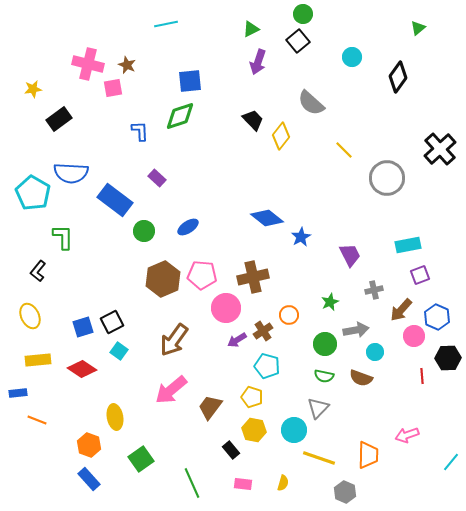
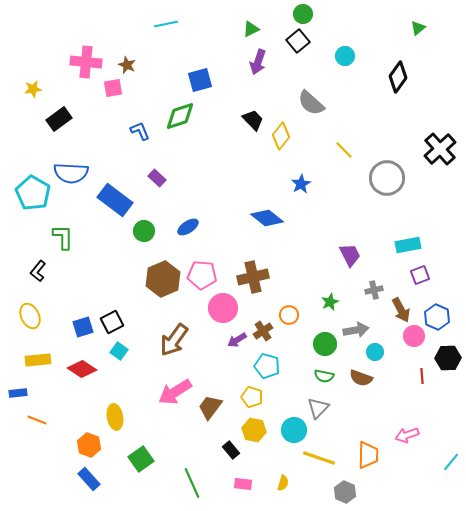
cyan circle at (352, 57): moved 7 px left, 1 px up
pink cross at (88, 64): moved 2 px left, 2 px up; rotated 8 degrees counterclockwise
blue square at (190, 81): moved 10 px right, 1 px up; rotated 10 degrees counterclockwise
blue L-shape at (140, 131): rotated 20 degrees counterclockwise
blue star at (301, 237): moved 53 px up
pink circle at (226, 308): moved 3 px left
brown arrow at (401, 310): rotated 70 degrees counterclockwise
pink arrow at (171, 390): moved 4 px right, 2 px down; rotated 8 degrees clockwise
